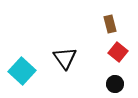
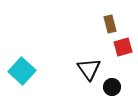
red square: moved 5 px right, 5 px up; rotated 36 degrees clockwise
black triangle: moved 24 px right, 11 px down
black circle: moved 3 px left, 3 px down
